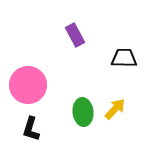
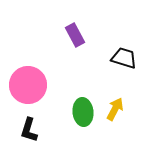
black trapezoid: rotated 16 degrees clockwise
yellow arrow: rotated 15 degrees counterclockwise
black L-shape: moved 2 px left, 1 px down
